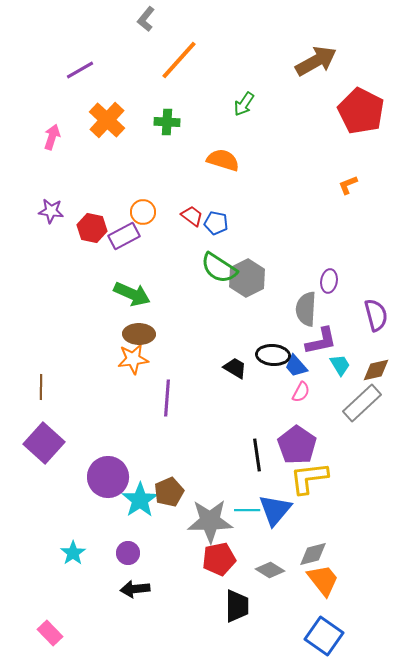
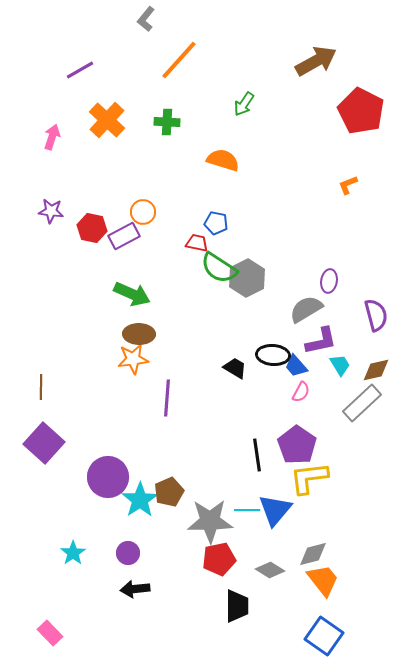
red trapezoid at (192, 216): moved 5 px right, 27 px down; rotated 25 degrees counterclockwise
gray semicircle at (306, 309): rotated 56 degrees clockwise
